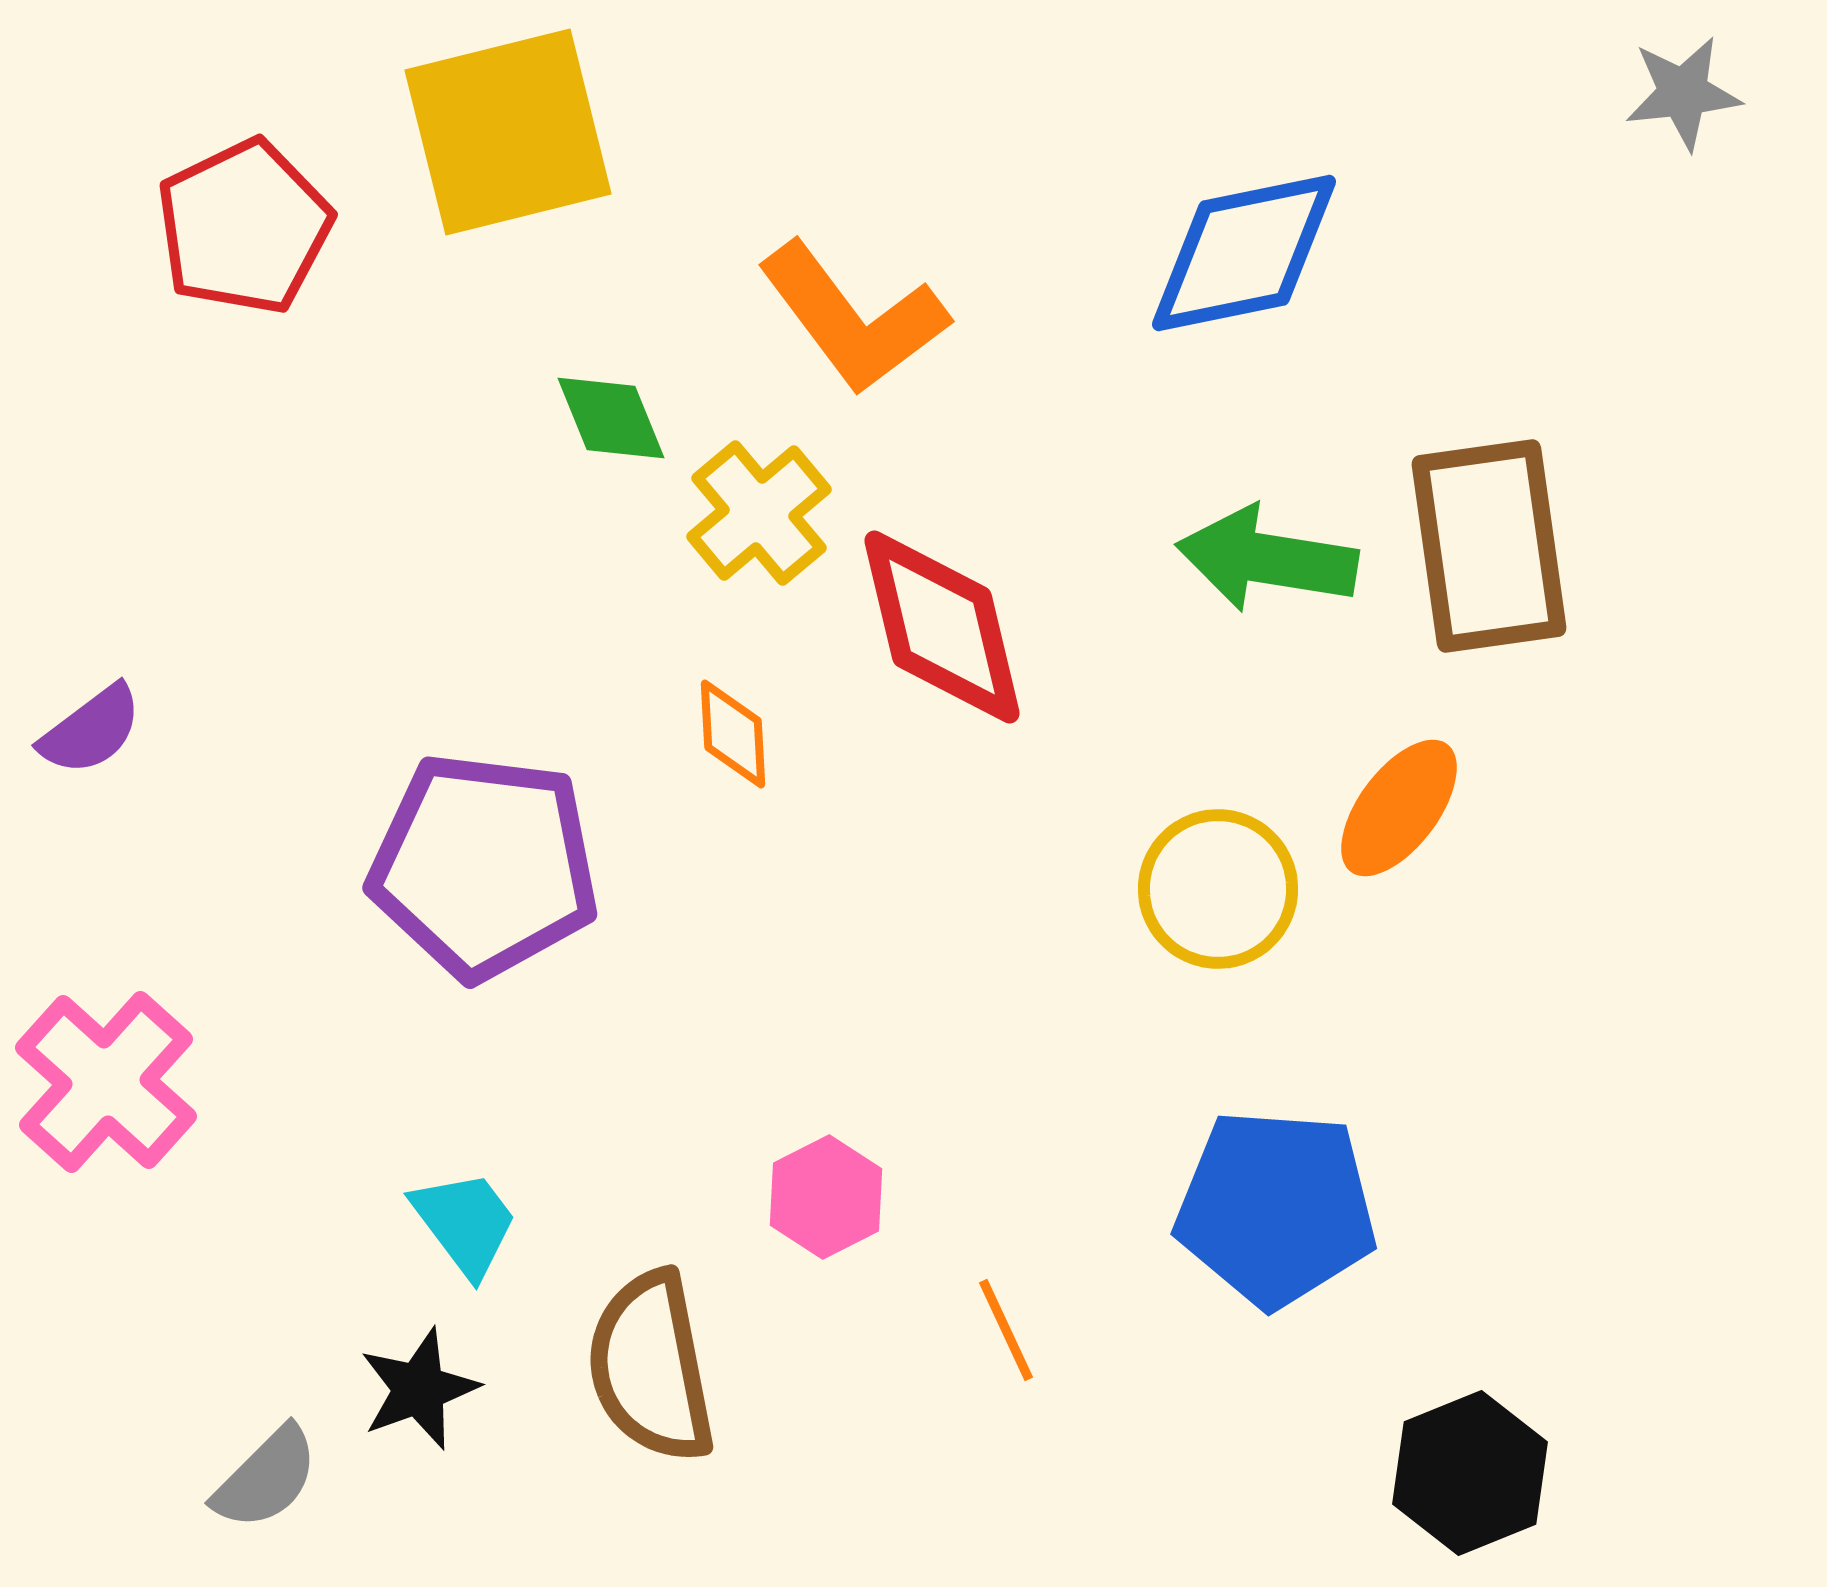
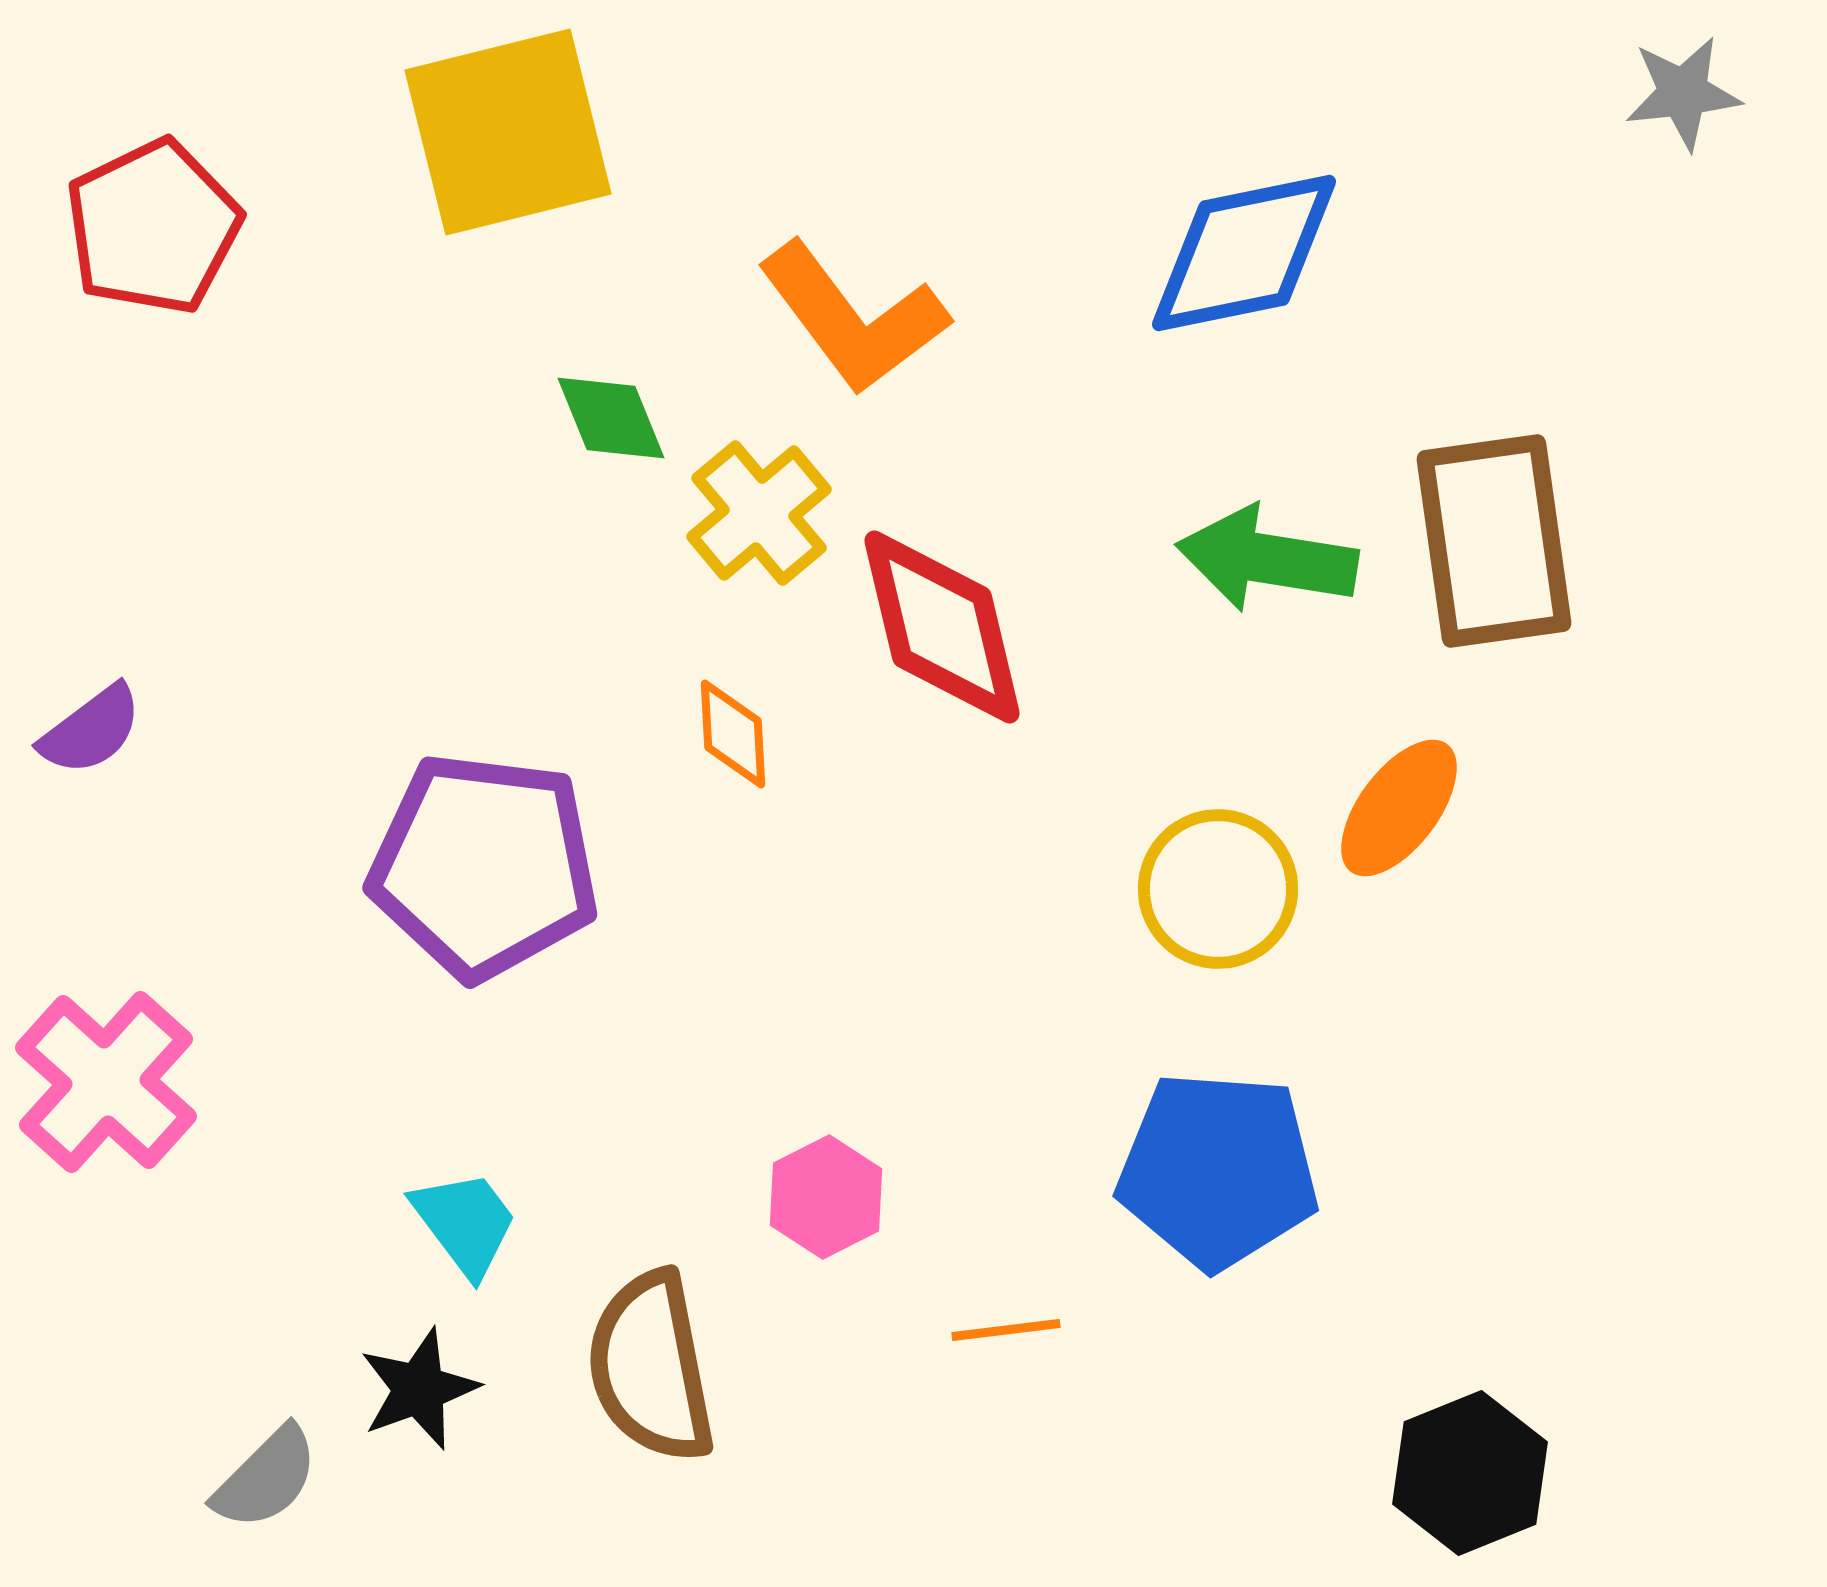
red pentagon: moved 91 px left
brown rectangle: moved 5 px right, 5 px up
blue pentagon: moved 58 px left, 38 px up
orange line: rotated 72 degrees counterclockwise
